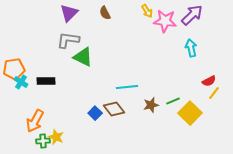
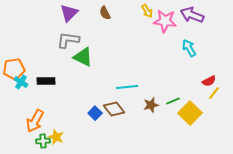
purple arrow: rotated 115 degrees counterclockwise
cyan arrow: moved 2 px left; rotated 18 degrees counterclockwise
